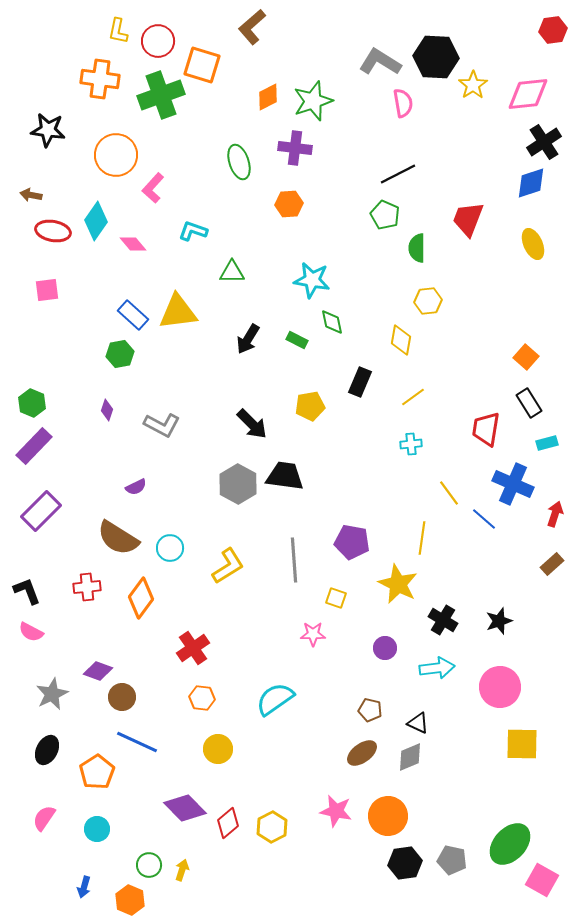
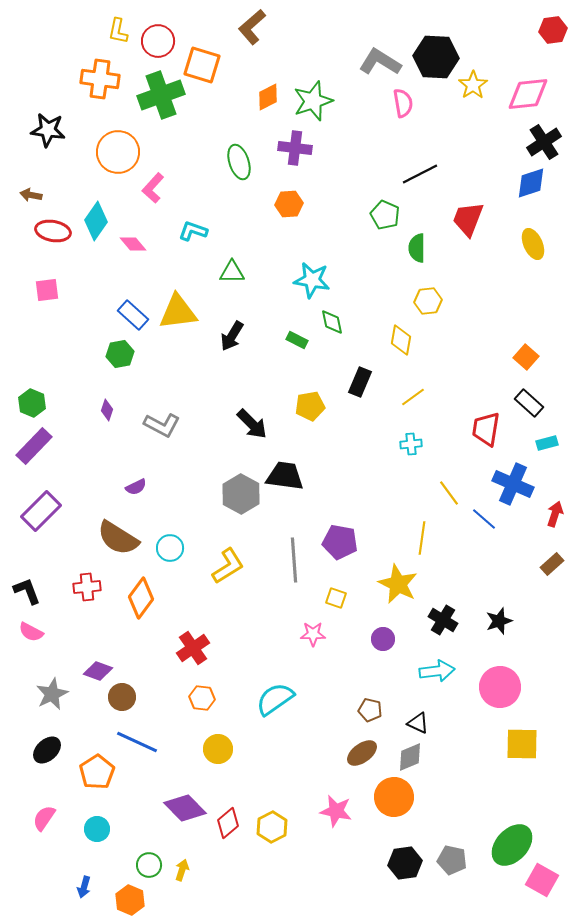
orange circle at (116, 155): moved 2 px right, 3 px up
black line at (398, 174): moved 22 px right
black arrow at (248, 339): moved 16 px left, 3 px up
black rectangle at (529, 403): rotated 16 degrees counterclockwise
gray hexagon at (238, 484): moved 3 px right, 10 px down
purple pentagon at (352, 542): moved 12 px left
purple circle at (385, 648): moved 2 px left, 9 px up
cyan arrow at (437, 668): moved 3 px down
black ellipse at (47, 750): rotated 20 degrees clockwise
orange circle at (388, 816): moved 6 px right, 19 px up
green ellipse at (510, 844): moved 2 px right, 1 px down
